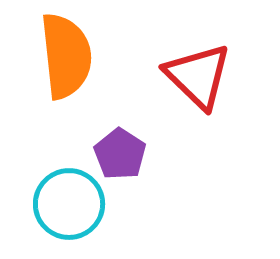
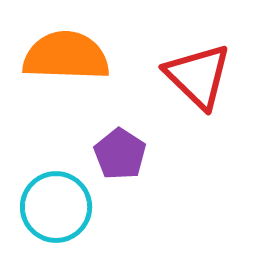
orange semicircle: rotated 82 degrees counterclockwise
cyan circle: moved 13 px left, 3 px down
